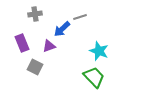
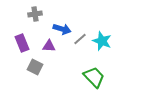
gray line: moved 22 px down; rotated 24 degrees counterclockwise
blue arrow: rotated 120 degrees counterclockwise
purple triangle: rotated 24 degrees clockwise
cyan star: moved 3 px right, 10 px up
